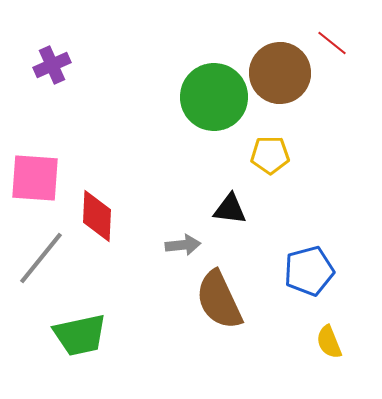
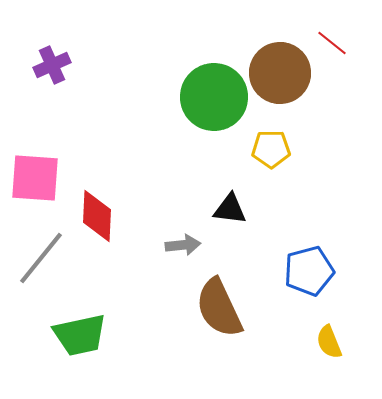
yellow pentagon: moved 1 px right, 6 px up
brown semicircle: moved 8 px down
